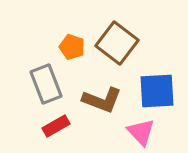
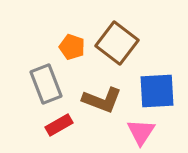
red rectangle: moved 3 px right, 1 px up
pink triangle: rotated 16 degrees clockwise
